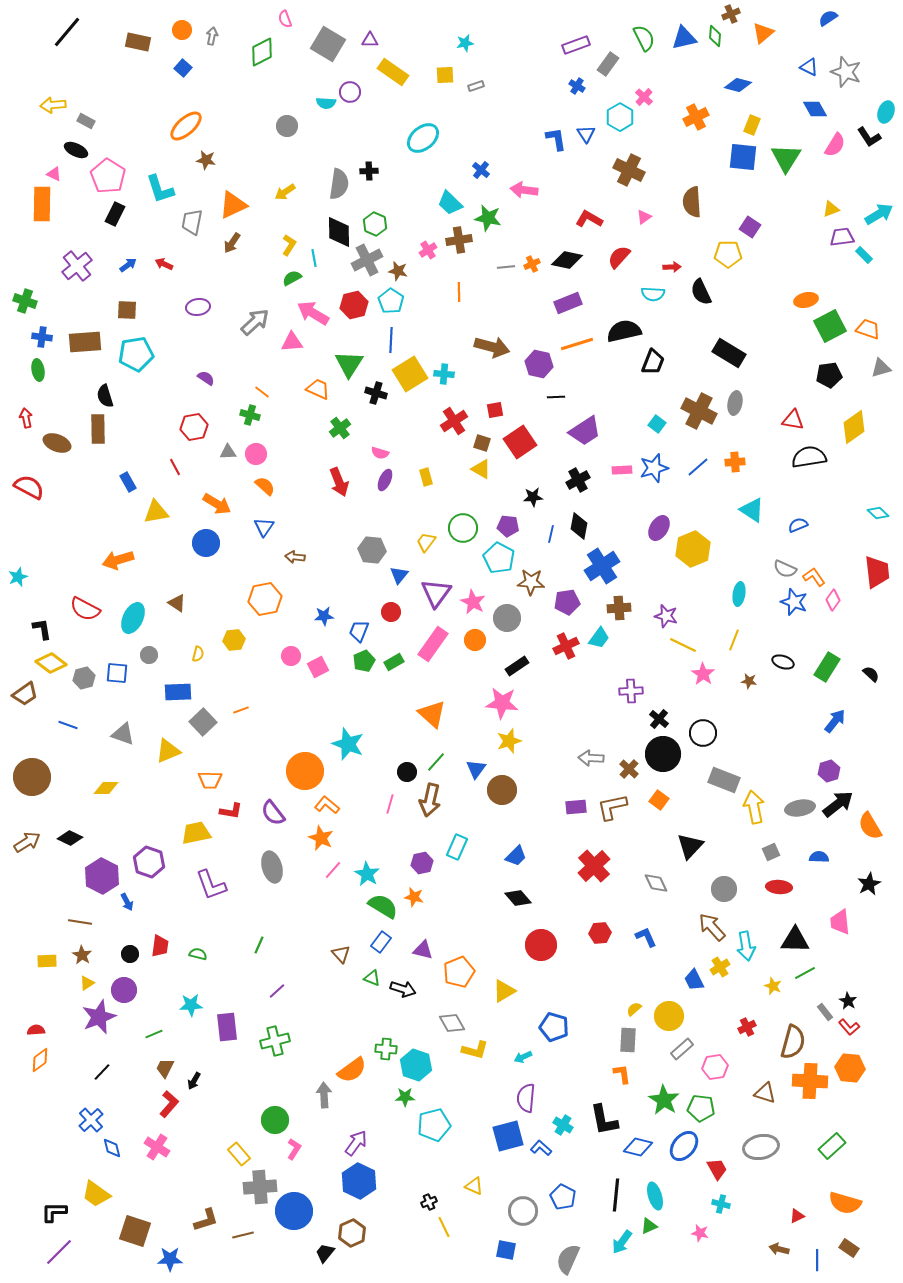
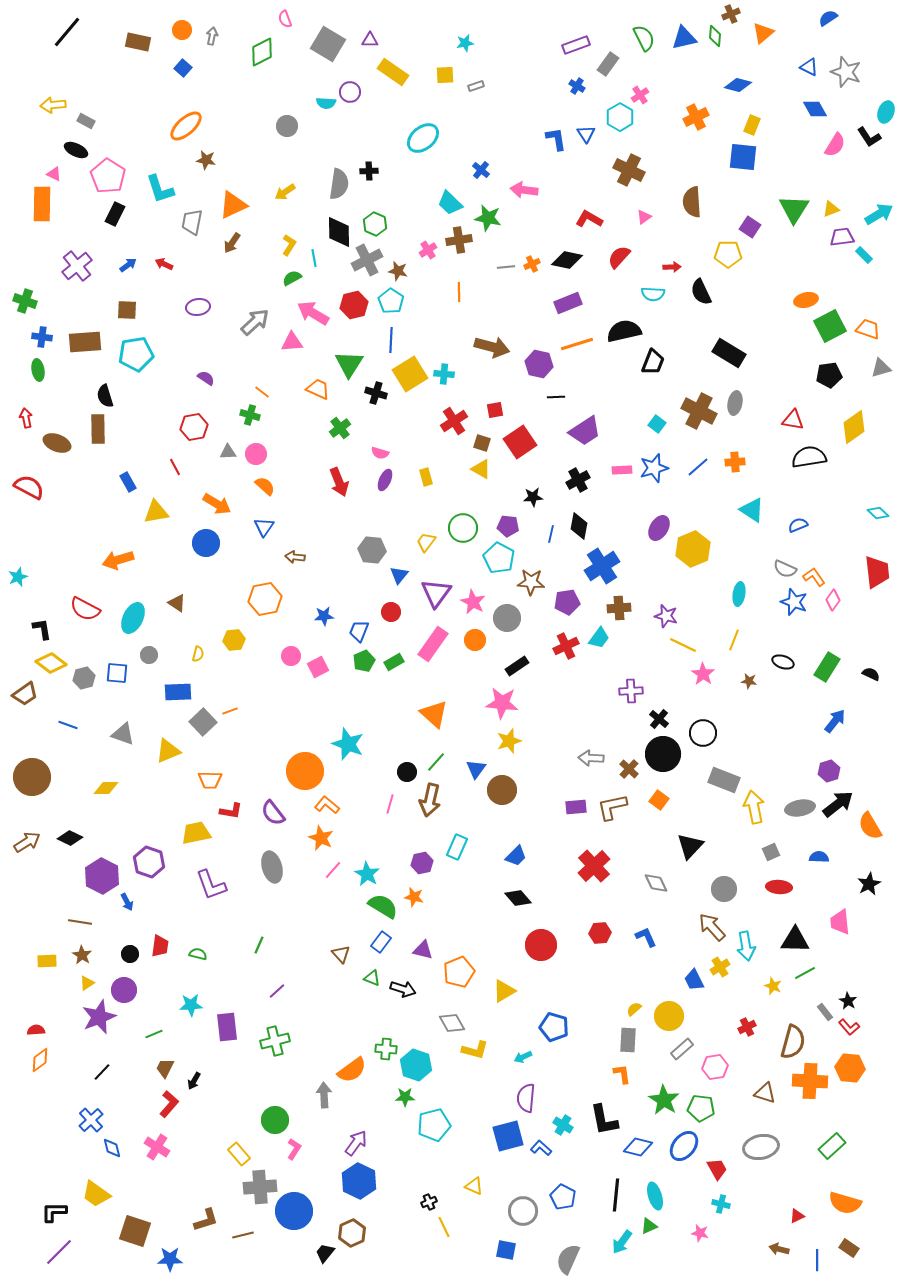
pink cross at (644, 97): moved 4 px left, 2 px up; rotated 12 degrees clockwise
green triangle at (786, 158): moved 8 px right, 51 px down
black semicircle at (871, 674): rotated 18 degrees counterclockwise
orange line at (241, 710): moved 11 px left, 1 px down
orange triangle at (432, 714): moved 2 px right
